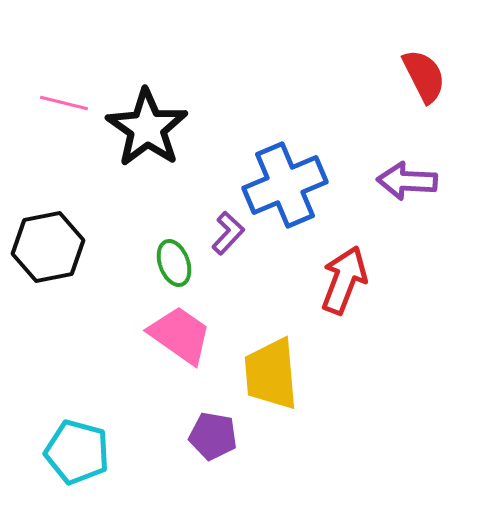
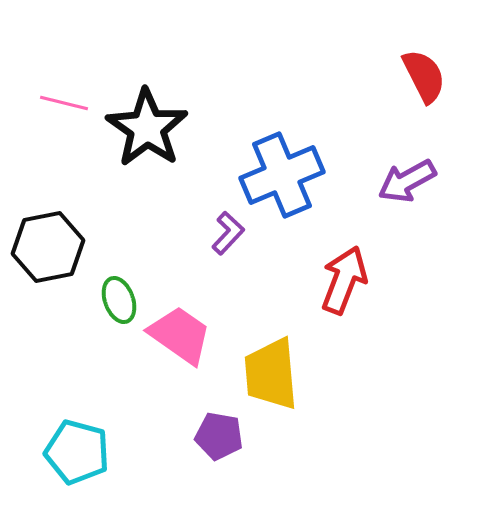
purple arrow: rotated 32 degrees counterclockwise
blue cross: moved 3 px left, 10 px up
green ellipse: moved 55 px left, 37 px down
purple pentagon: moved 6 px right
